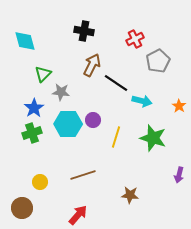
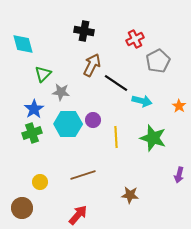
cyan diamond: moved 2 px left, 3 px down
blue star: moved 1 px down
yellow line: rotated 20 degrees counterclockwise
